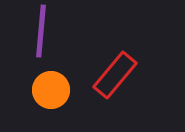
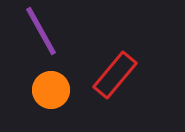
purple line: rotated 34 degrees counterclockwise
